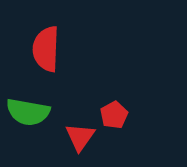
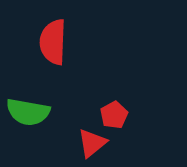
red semicircle: moved 7 px right, 7 px up
red triangle: moved 12 px right, 6 px down; rotated 16 degrees clockwise
